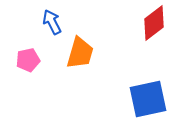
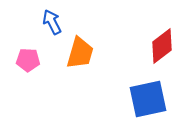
red diamond: moved 8 px right, 23 px down
pink pentagon: rotated 15 degrees clockwise
